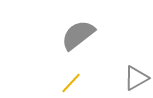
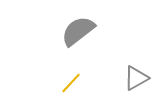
gray semicircle: moved 4 px up
